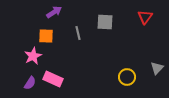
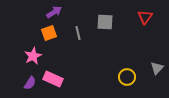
orange square: moved 3 px right, 3 px up; rotated 21 degrees counterclockwise
